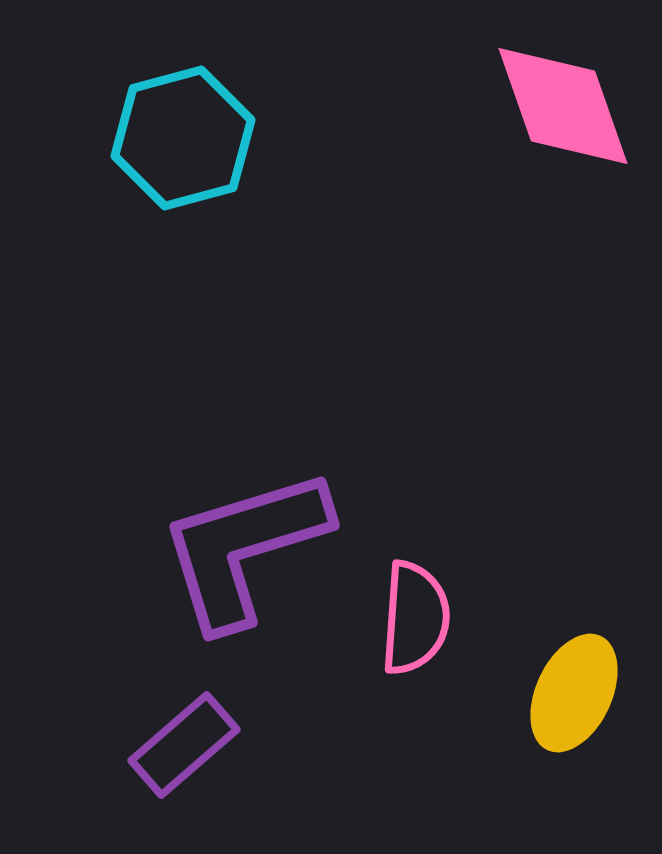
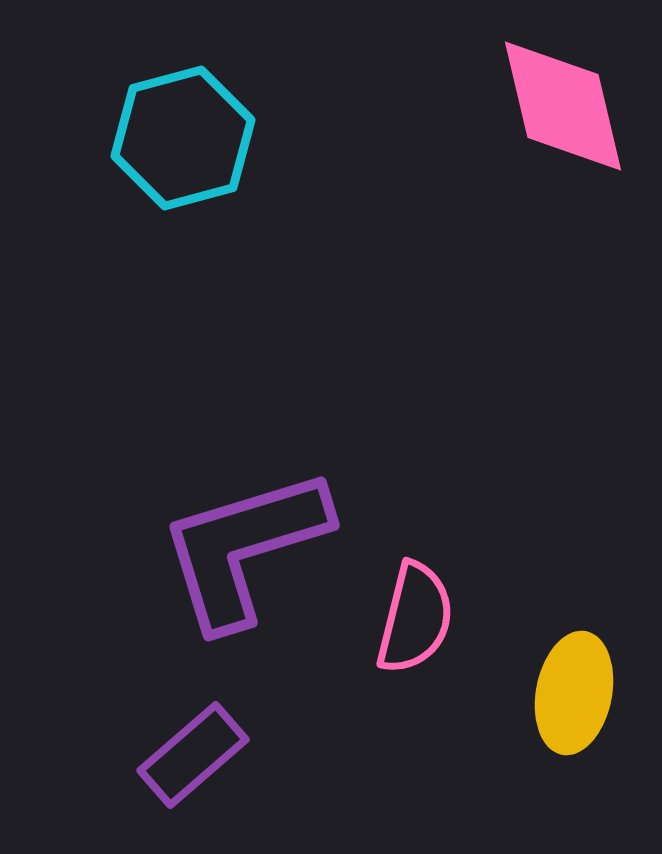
pink diamond: rotated 6 degrees clockwise
pink semicircle: rotated 10 degrees clockwise
yellow ellipse: rotated 14 degrees counterclockwise
purple rectangle: moved 9 px right, 10 px down
